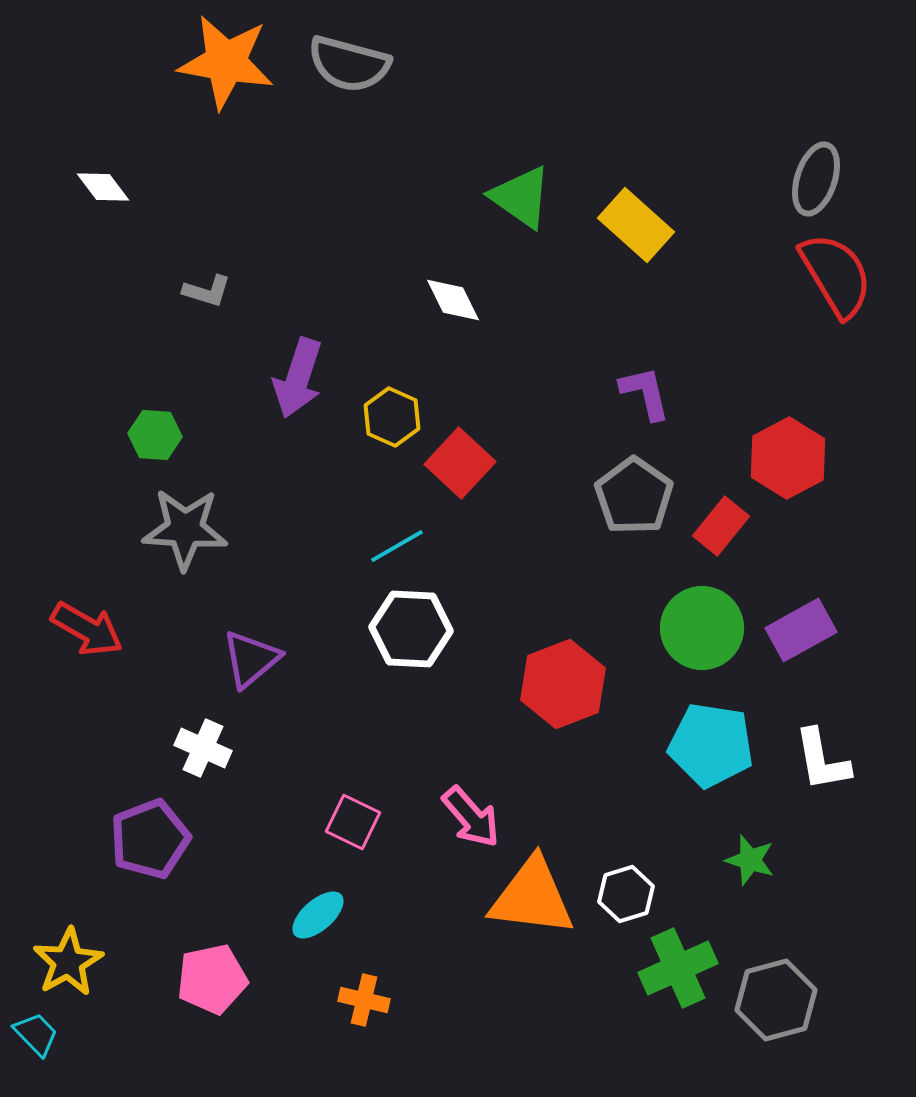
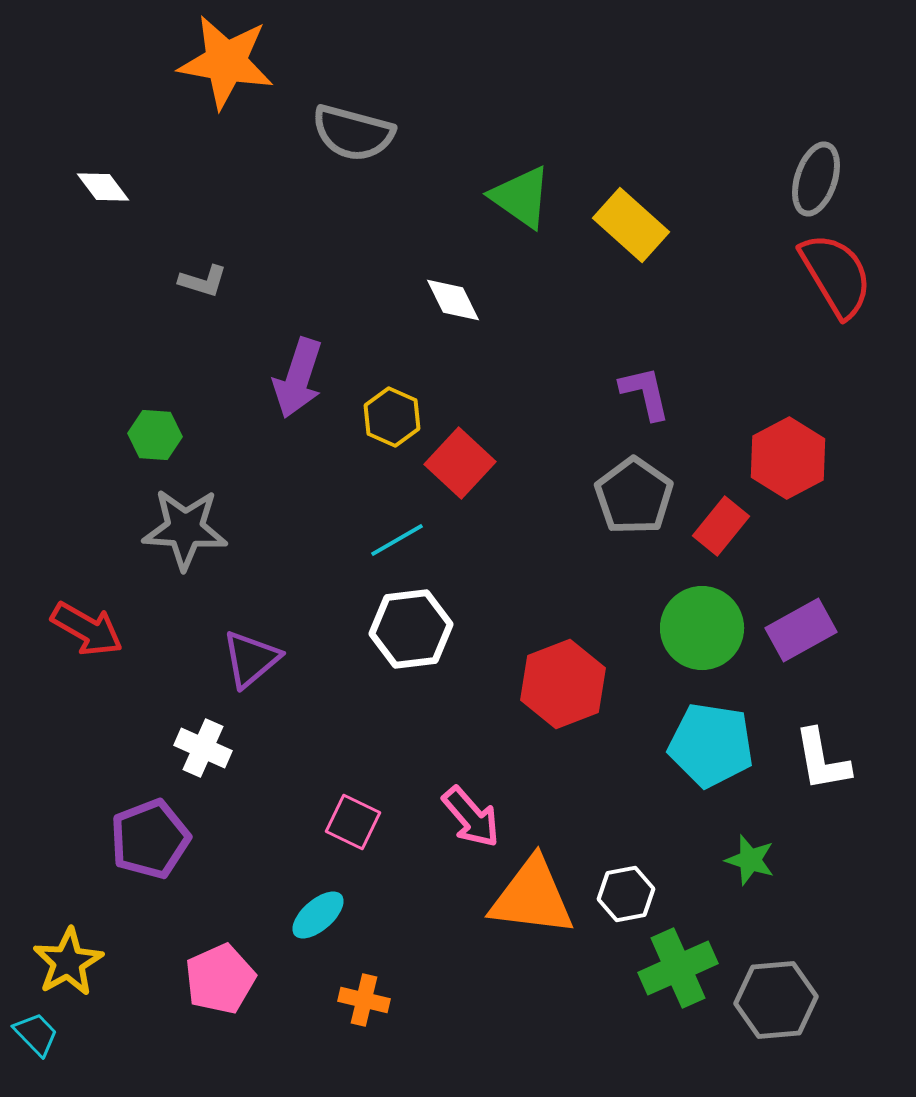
gray semicircle at (349, 64): moved 4 px right, 69 px down
yellow rectangle at (636, 225): moved 5 px left
gray L-shape at (207, 291): moved 4 px left, 10 px up
cyan line at (397, 546): moved 6 px up
white hexagon at (411, 629): rotated 10 degrees counterclockwise
white hexagon at (626, 894): rotated 6 degrees clockwise
pink pentagon at (212, 979): moved 8 px right; rotated 12 degrees counterclockwise
gray hexagon at (776, 1000): rotated 10 degrees clockwise
